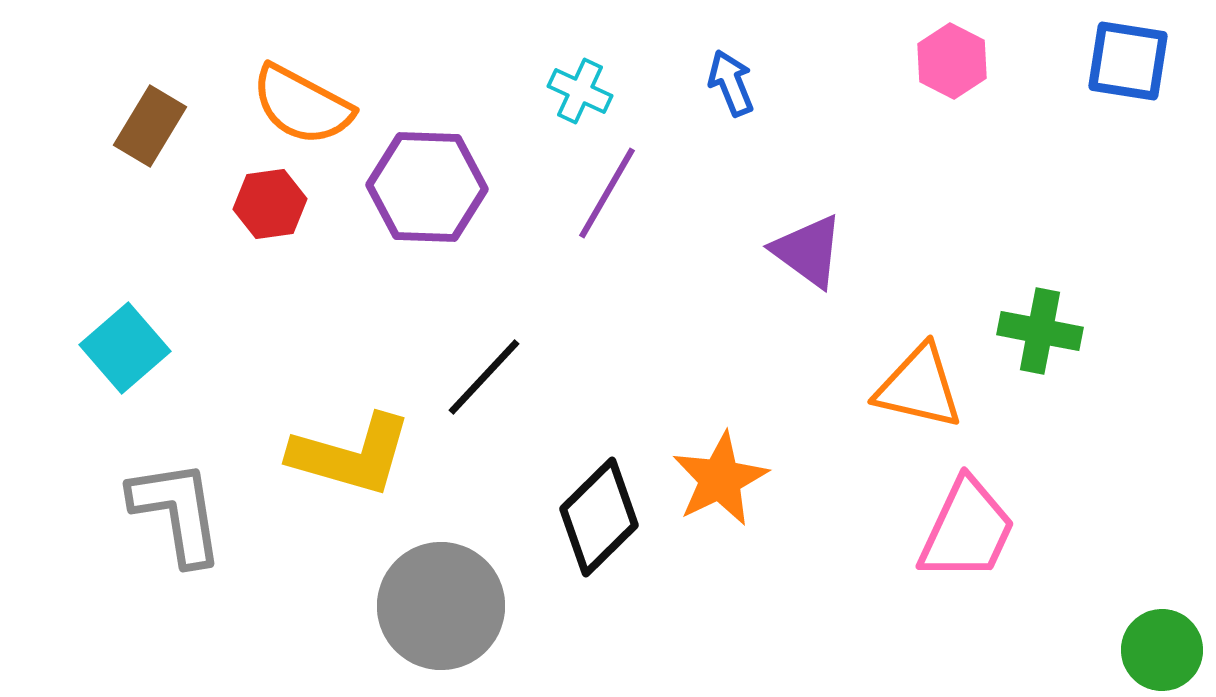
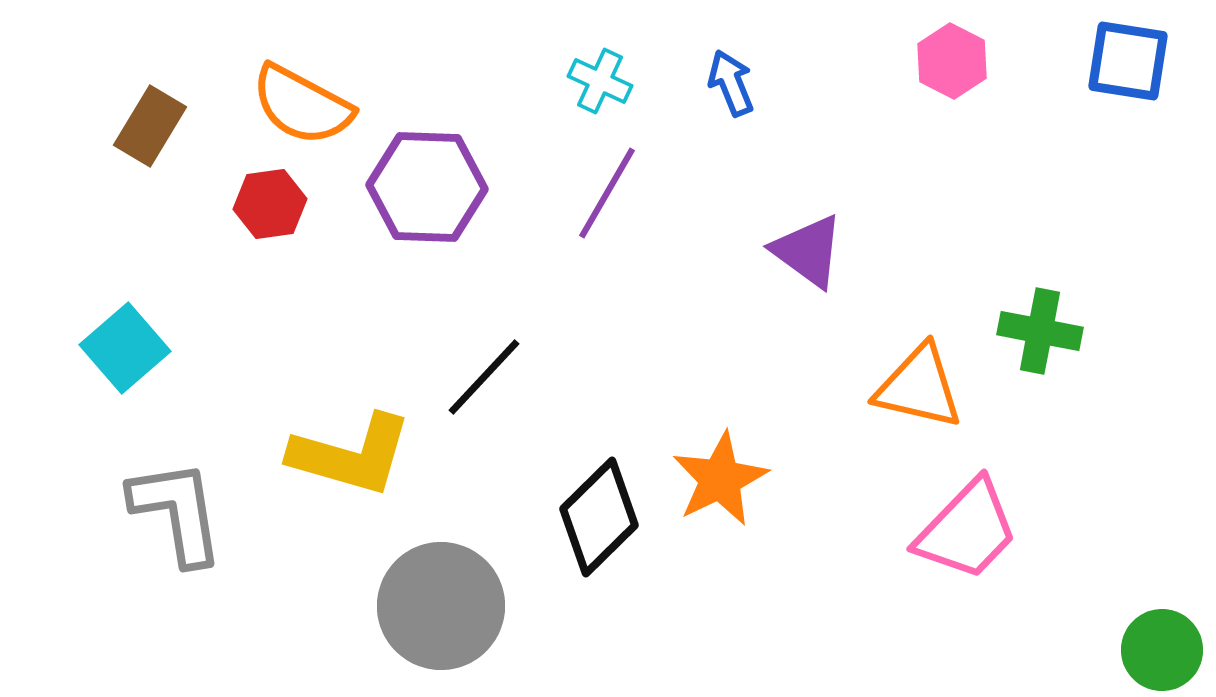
cyan cross: moved 20 px right, 10 px up
pink trapezoid: rotated 19 degrees clockwise
